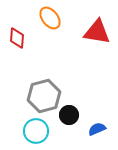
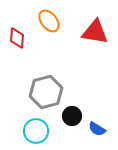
orange ellipse: moved 1 px left, 3 px down
red triangle: moved 2 px left
gray hexagon: moved 2 px right, 4 px up
black circle: moved 3 px right, 1 px down
blue semicircle: rotated 126 degrees counterclockwise
